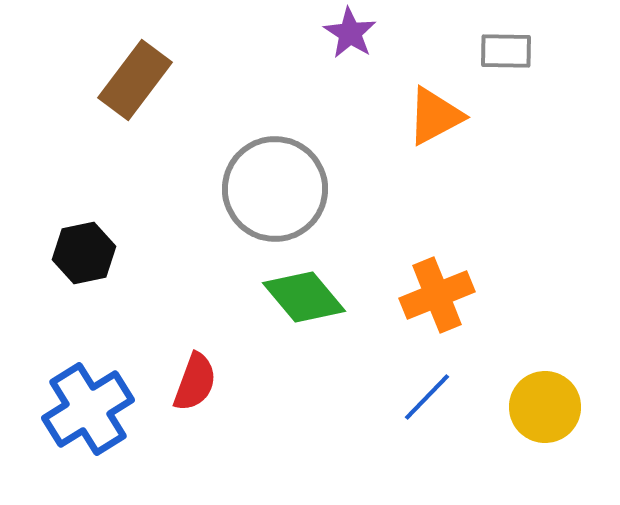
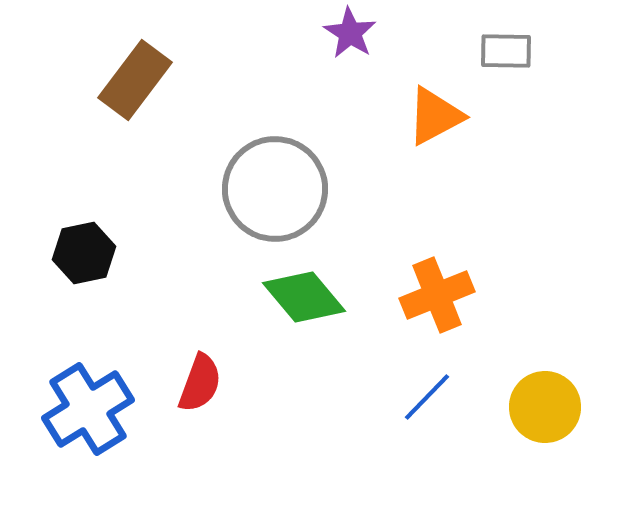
red semicircle: moved 5 px right, 1 px down
